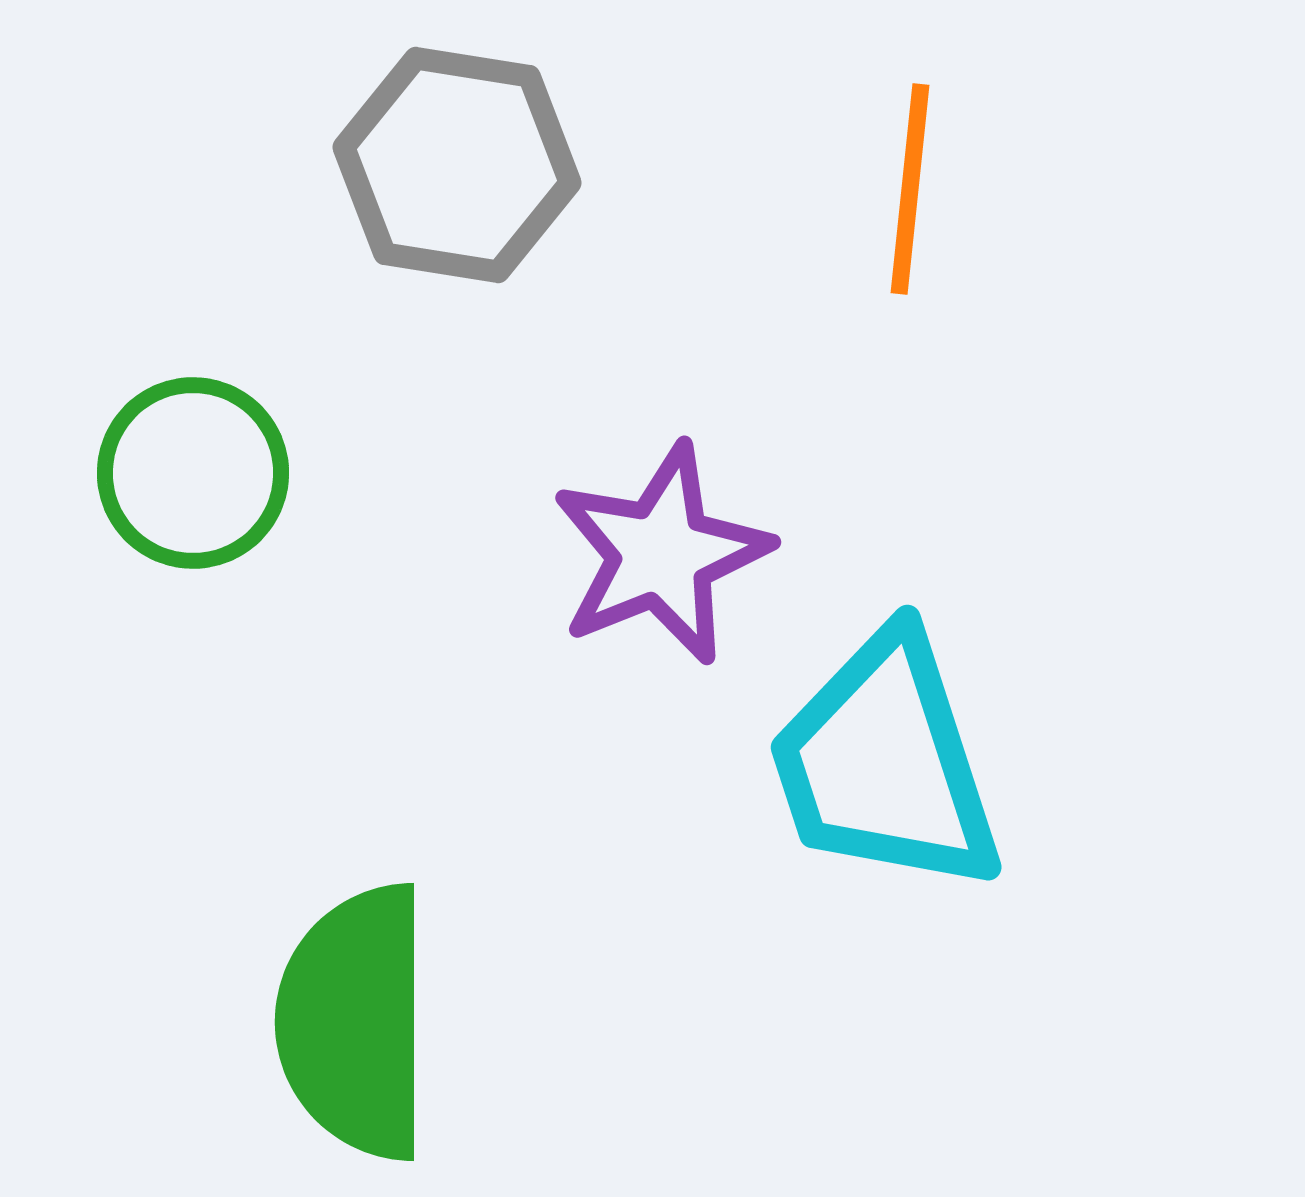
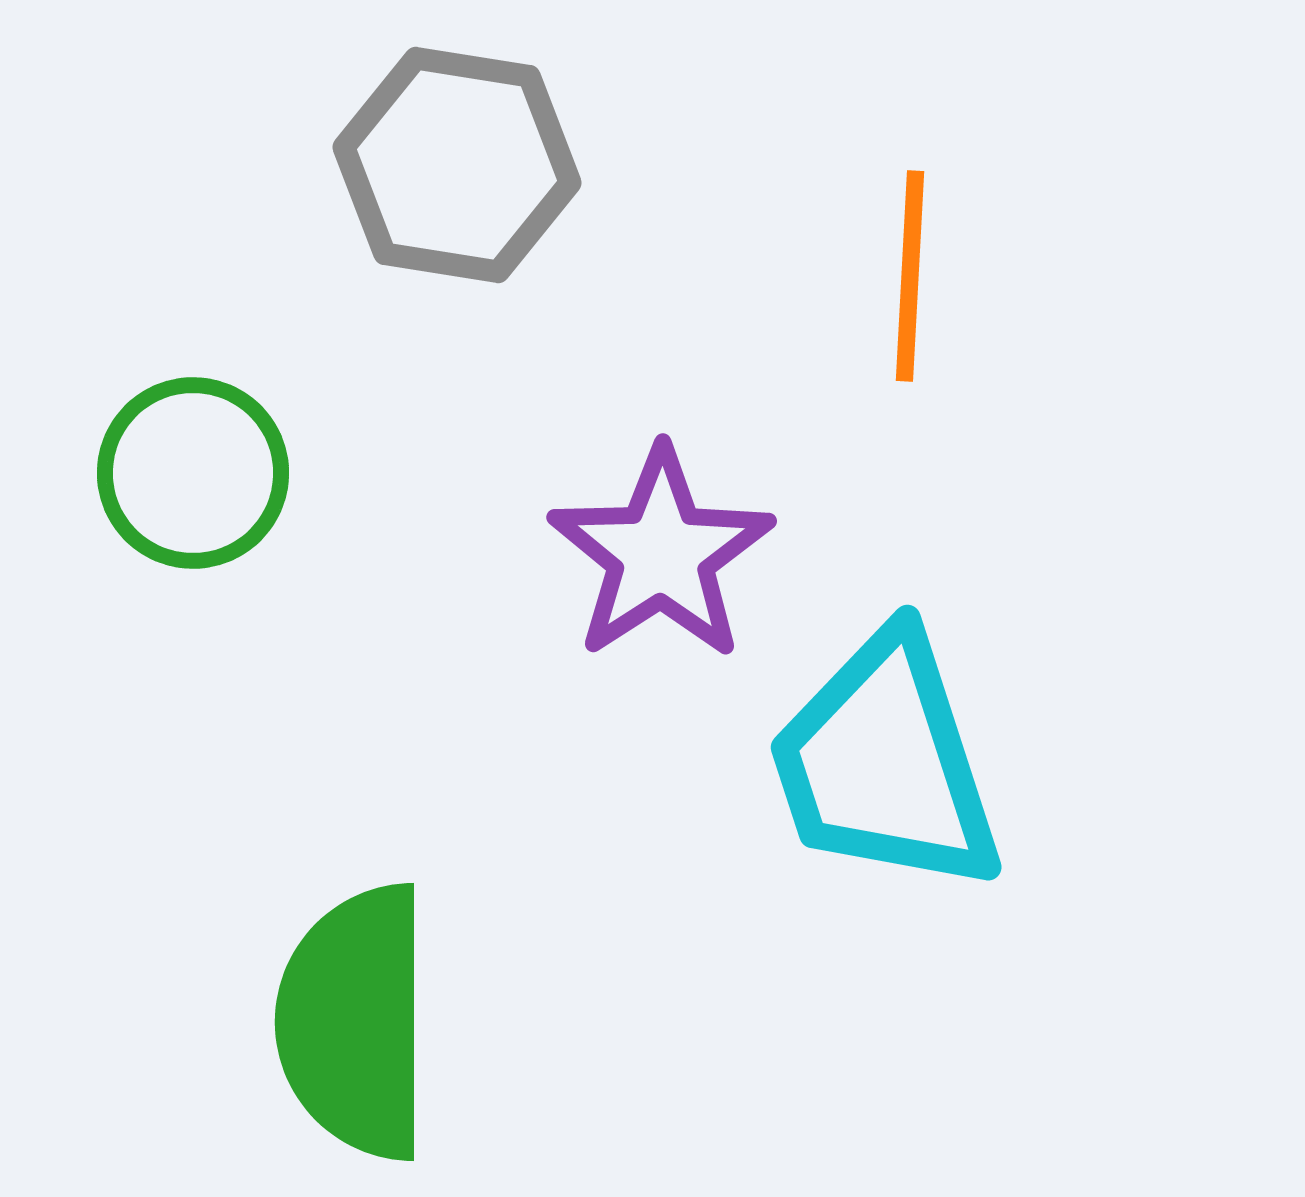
orange line: moved 87 px down; rotated 3 degrees counterclockwise
purple star: rotated 11 degrees counterclockwise
